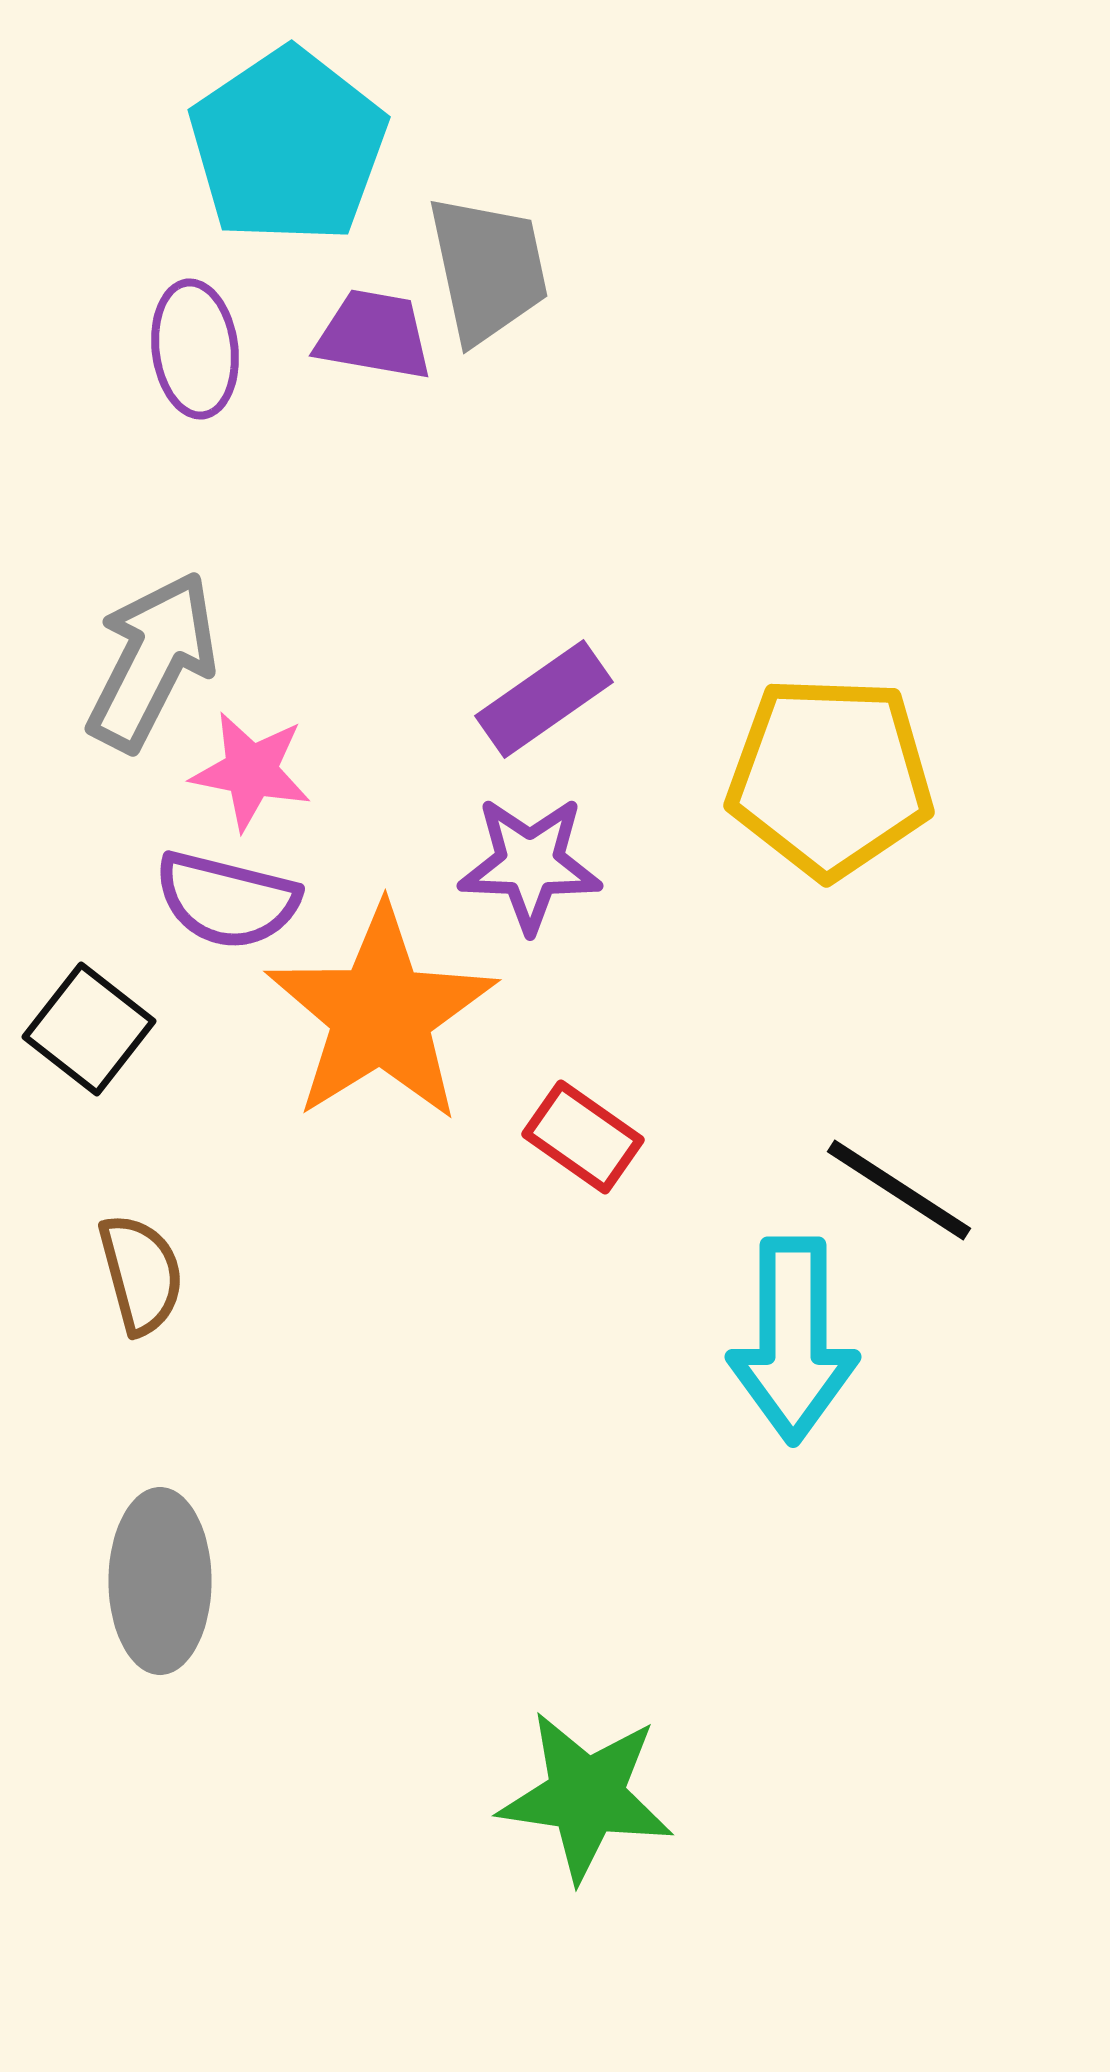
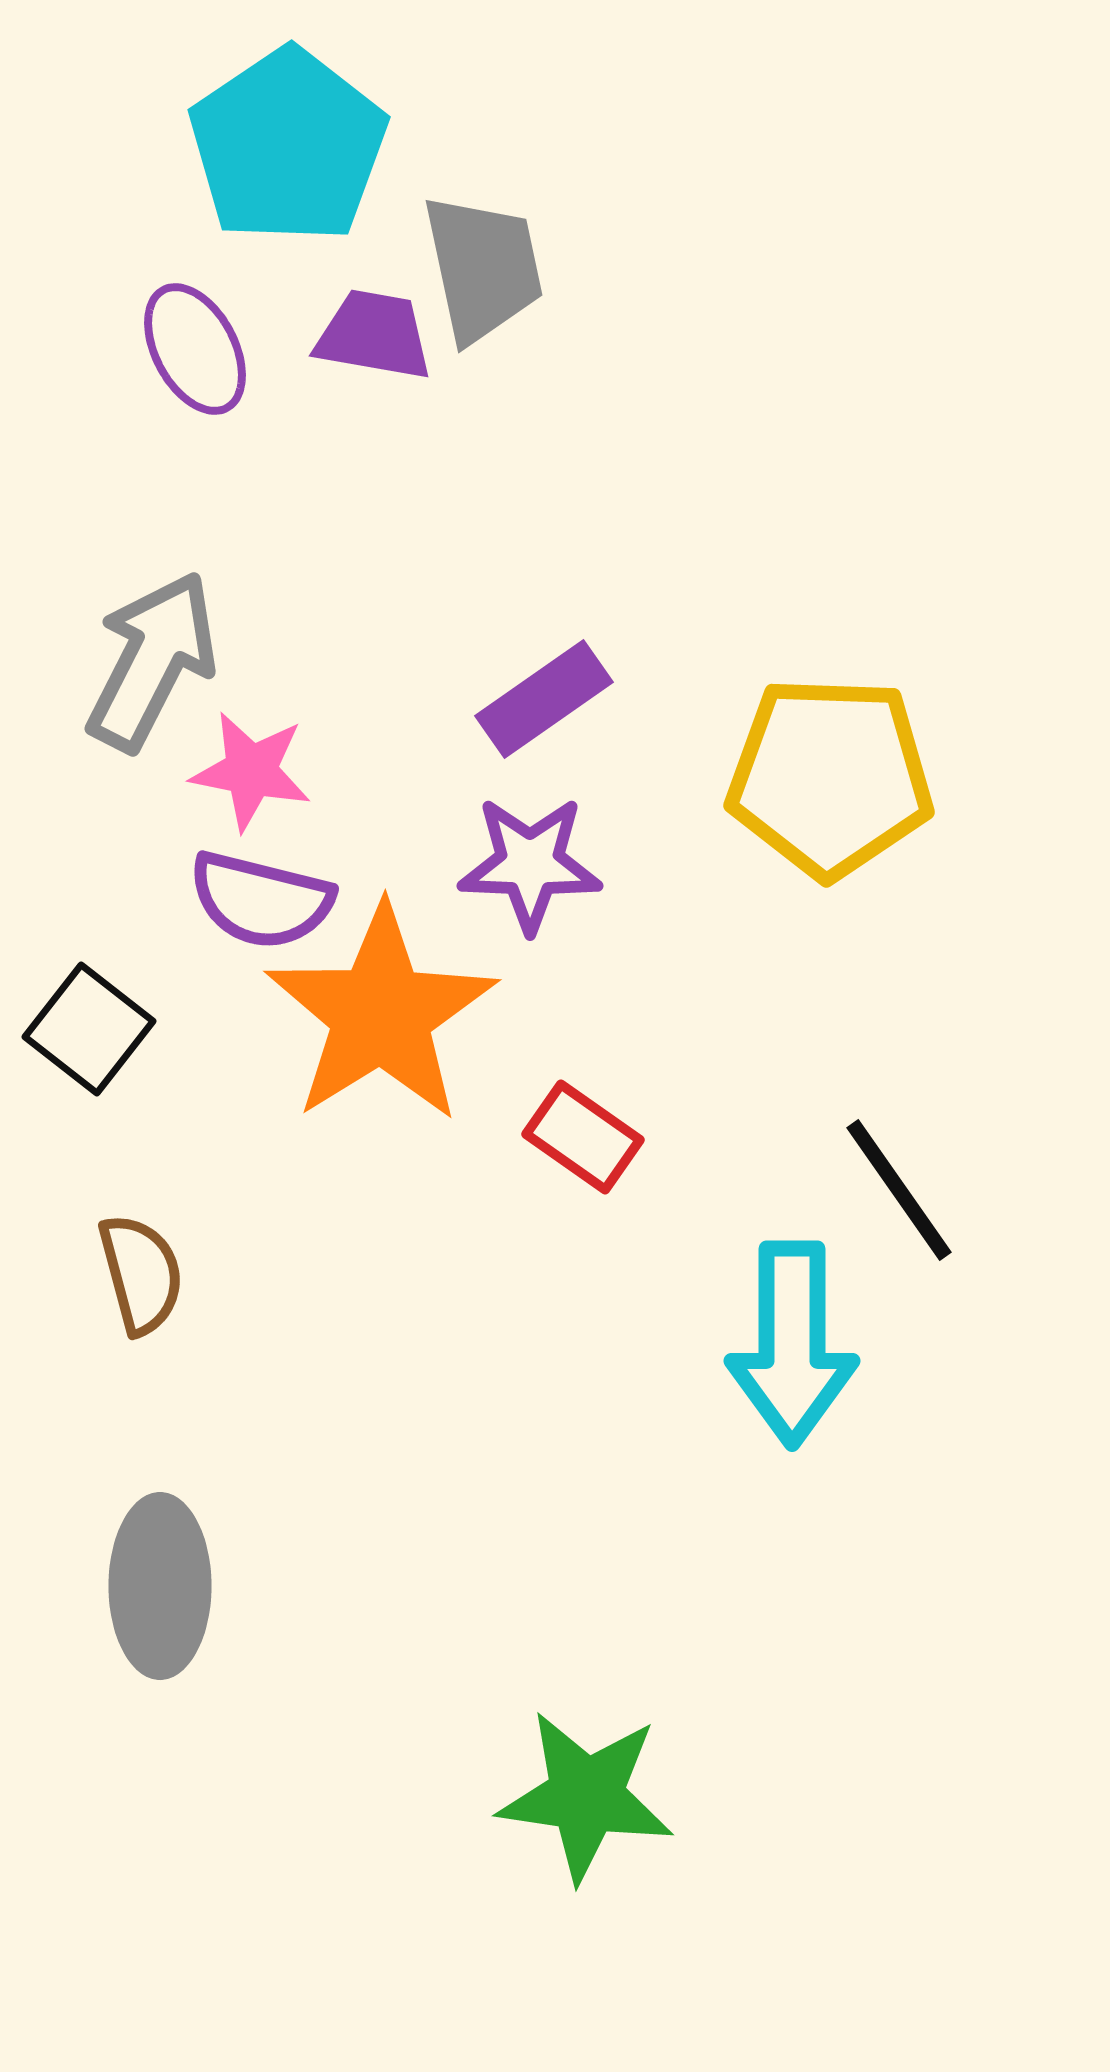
gray trapezoid: moved 5 px left, 1 px up
purple ellipse: rotated 21 degrees counterclockwise
purple semicircle: moved 34 px right
black line: rotated 22 degrees clockwise
cyan arrow: moved 1 px left, 4 px down
gray ellipse: moved 5 px down
